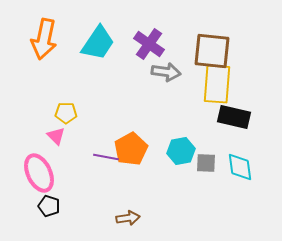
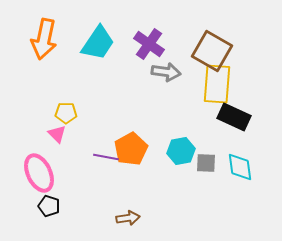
brown square: rotated 24 degrees clockwise
black rectangle: rotated 12 degrees clockwise
pink triangle: moved 1 px right, 2 px up
